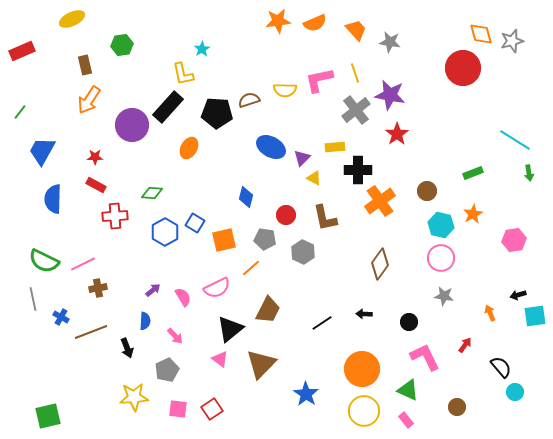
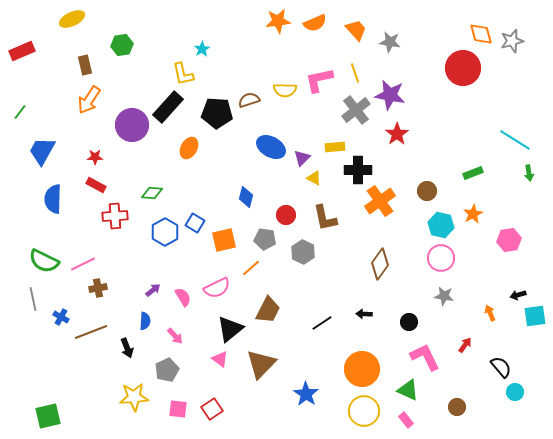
pink hexagon at (514, 240): moved 5 px left
